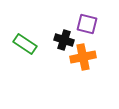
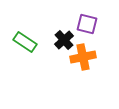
black cross: rotated 30 degrees clockwise
green rectangle: moved 2 px up
